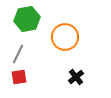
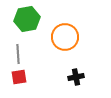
gray line: rotated 30 degrees counterclockwise
black cross: rotated 28 degrees clockwise
